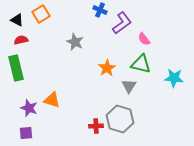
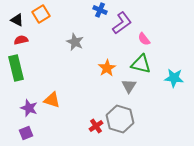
red cross: rotated 32 degrees counterclockwise
purple square: rotated 16 degrees counterclockwise
